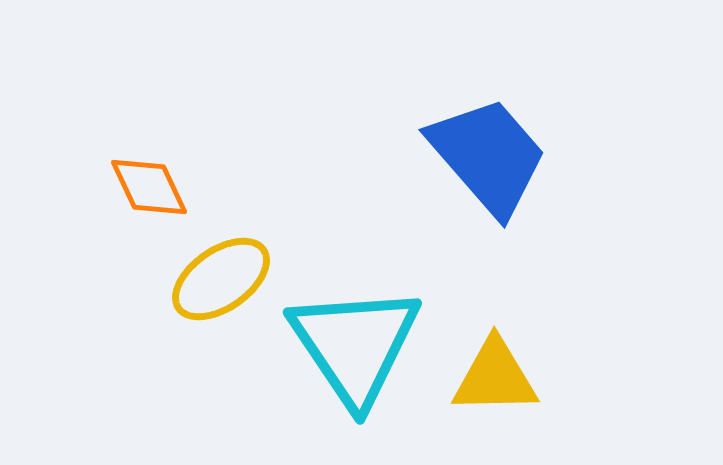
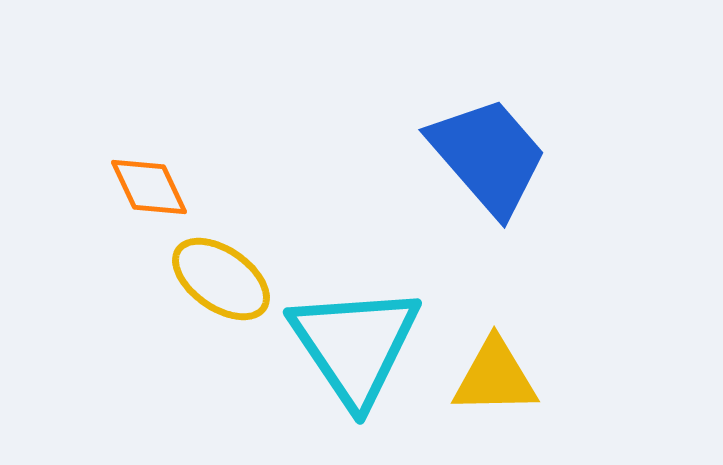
yellow ellipse: rotated 70 degrees clockwise
